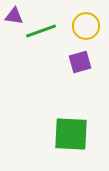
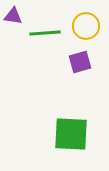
purple triangle: moved 1 px left
green line: moved 4 px right, 2 px down; rotated 16 degrees clockwise
